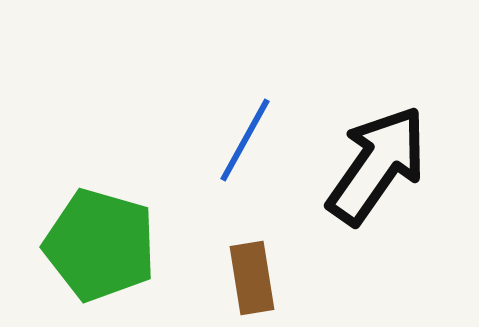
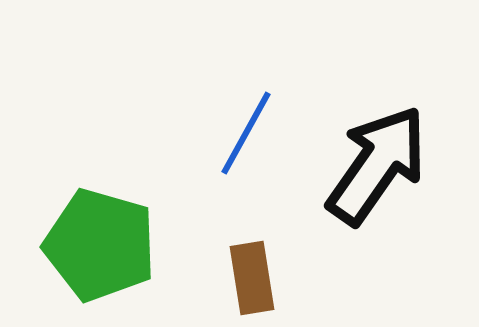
blue line: moved 1 px right, 7 px up
